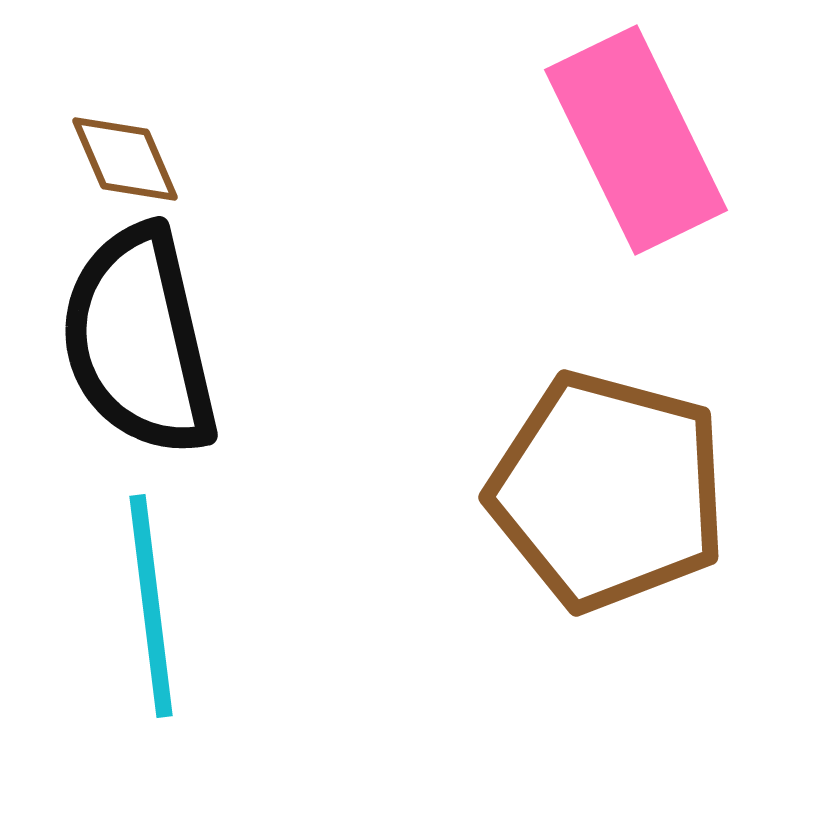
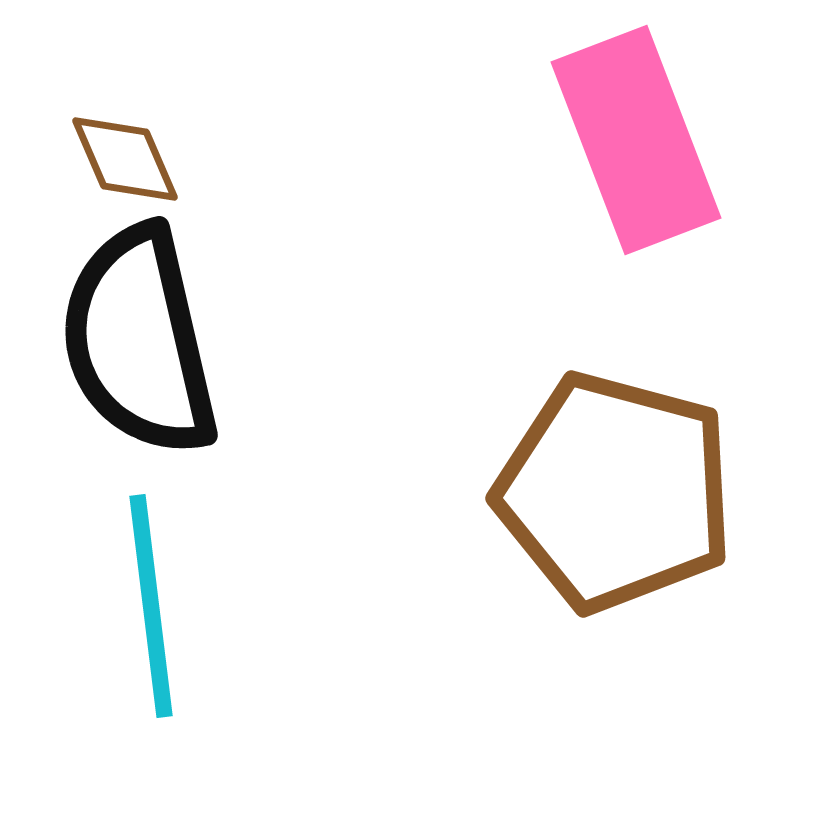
pink rectangle: rotated 5 degrees clockwise
brown pentagon: moved 7 px right, 1 px down
